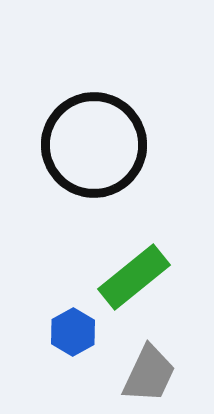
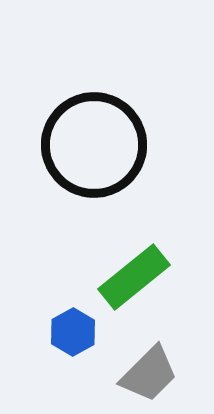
gray trapezoid: rotated 20 degrees clockwise
